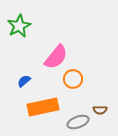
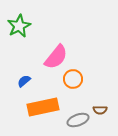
gray ellipse: moved 2 px up
